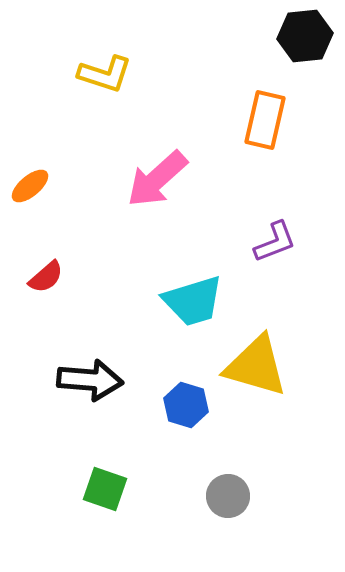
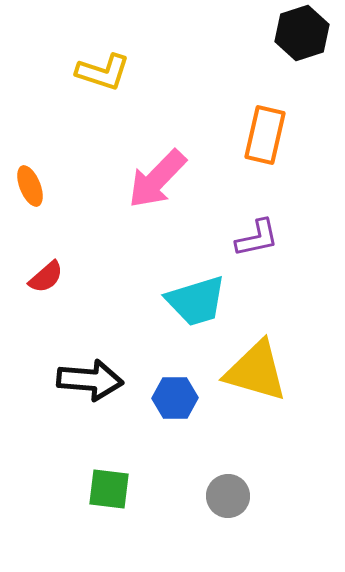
black hexagon: moved 3 px left, 3 px up; rotated 12 degrees counterclockwise
yellow L-shape: moved 2 px left, 2 px up
orange rectangle: moved 15 px down
pink arrow: rotated 4 degrees counterclockwise
orange ellipse: rotated 72 degrees counterclockwise
purple L-shape: moved 18 px left, 4 px up; rotated 9 degrees clockwise
cyan trapezoid: moved 3 px right
yellow triangle: moved 5 px down
blue hexagon: moved 11 px left, 7 px up; rotated 18 degrees counterclockwise
green square: moved 4 px right; rotated 12 degrees counterclockwise
